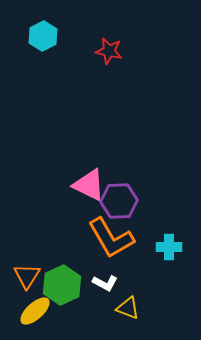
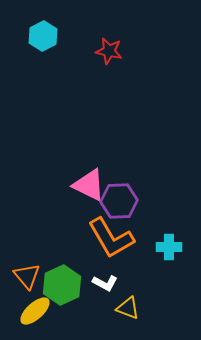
orange triangle: rotated 12 degrees counterclockwise
